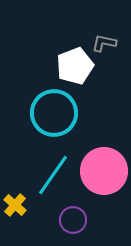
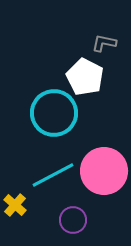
white pentagon: moved 10 px right, 11 px down; rotated 24 degrees counterclockwise
cyan line: rotated 27 degrees clockwise
